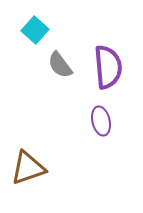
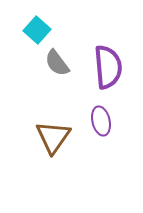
cyan square: moved 2 px right
gray semicircle: moved 3 px left, 2 px up
brown triangle: moved 25 px right, 31 px up; rotated 36 degrees counterclockwise
